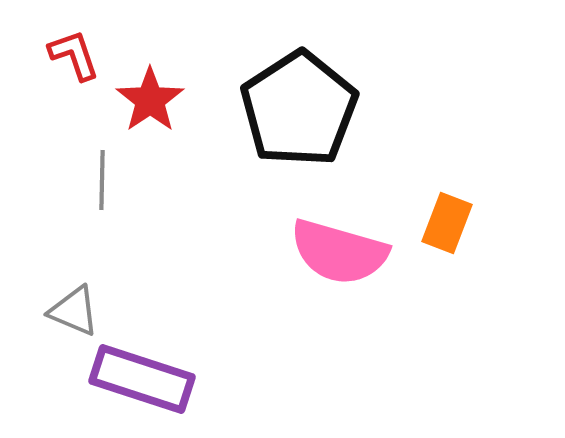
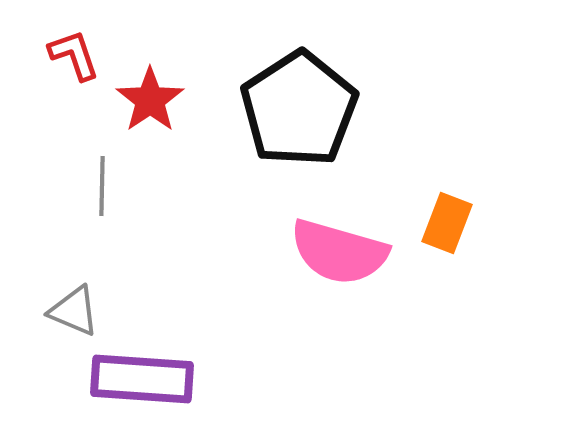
gray line: moved 6 px down
purple rectangle: rotated 14 degrees counterclockwise
